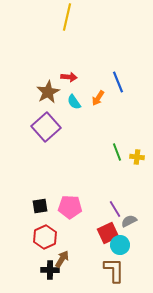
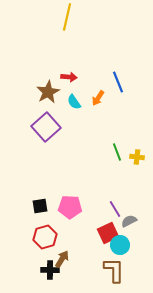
red hexagon: rotated 10 degrees clockwise
